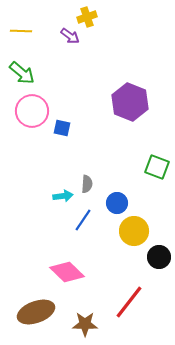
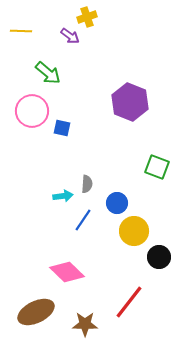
green arrow: moved 26 px right
brown ellipse: rotated 6 degrees counterclockwise
